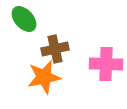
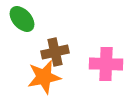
green ellipse: moved 2 px left
brown cross: moved 3 px down
